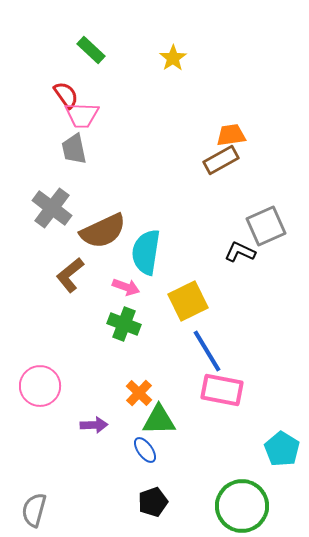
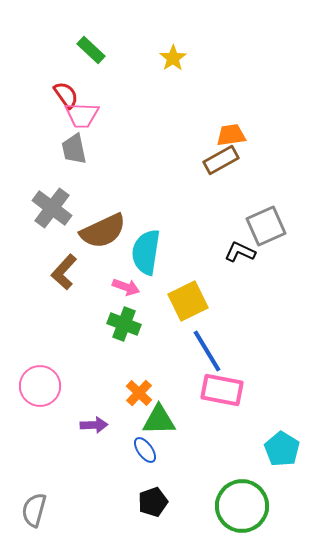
brown L-shape: moved 6 px left, 3 px up; rotated 9 degrees counterclockwise
